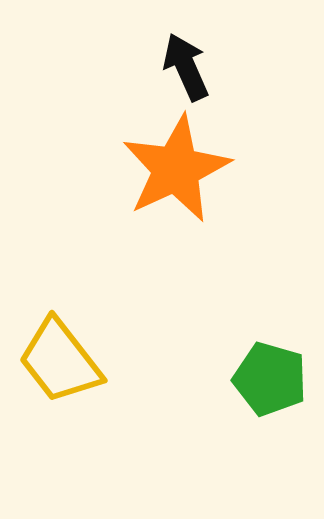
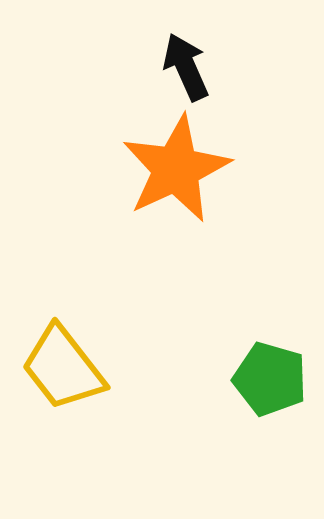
yellow trapezoid: moved 3 px right, 7 px down
